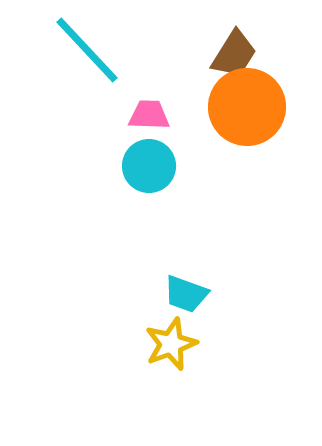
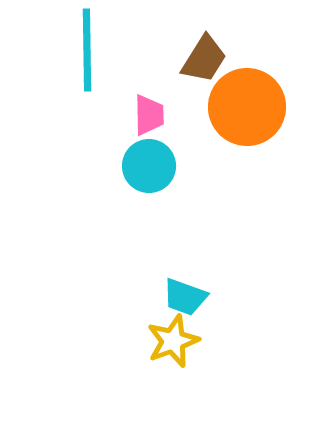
cyan line: rotated 42 degrees clockwise
brown trapezoid: moved 30 px left, 5 px down
pink trapezoid: rotated 87 degrees clockwise
cyan trapezoid: moved 1 px left, 3 px down
yellow star: moved 2 px right, 3 px up
